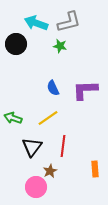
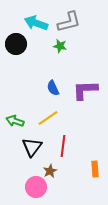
green arrow: moved 2 px right, 3 px down
